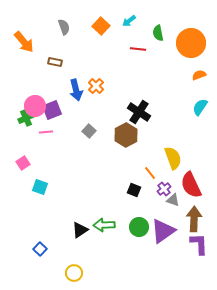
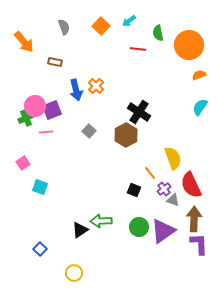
orange circle: moved 2 px left, 2 px down
green arrow: moved 3 px left, 4 px up
